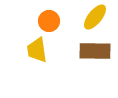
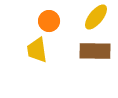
yellow ellipse: moved 1 px right
